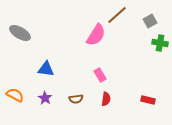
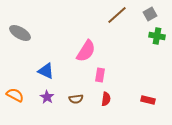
gray square: moved 7 px up
pink semicircle: moved 10 px left, 16 px down
green cross: moved 3 px left, 7 px up
blue triangle: moved 2 px down; rotated 18 degrees clockwise
pink rectangle: rotated 40 degrees clockwise
purple star: moved 2 px right, 1 px up
